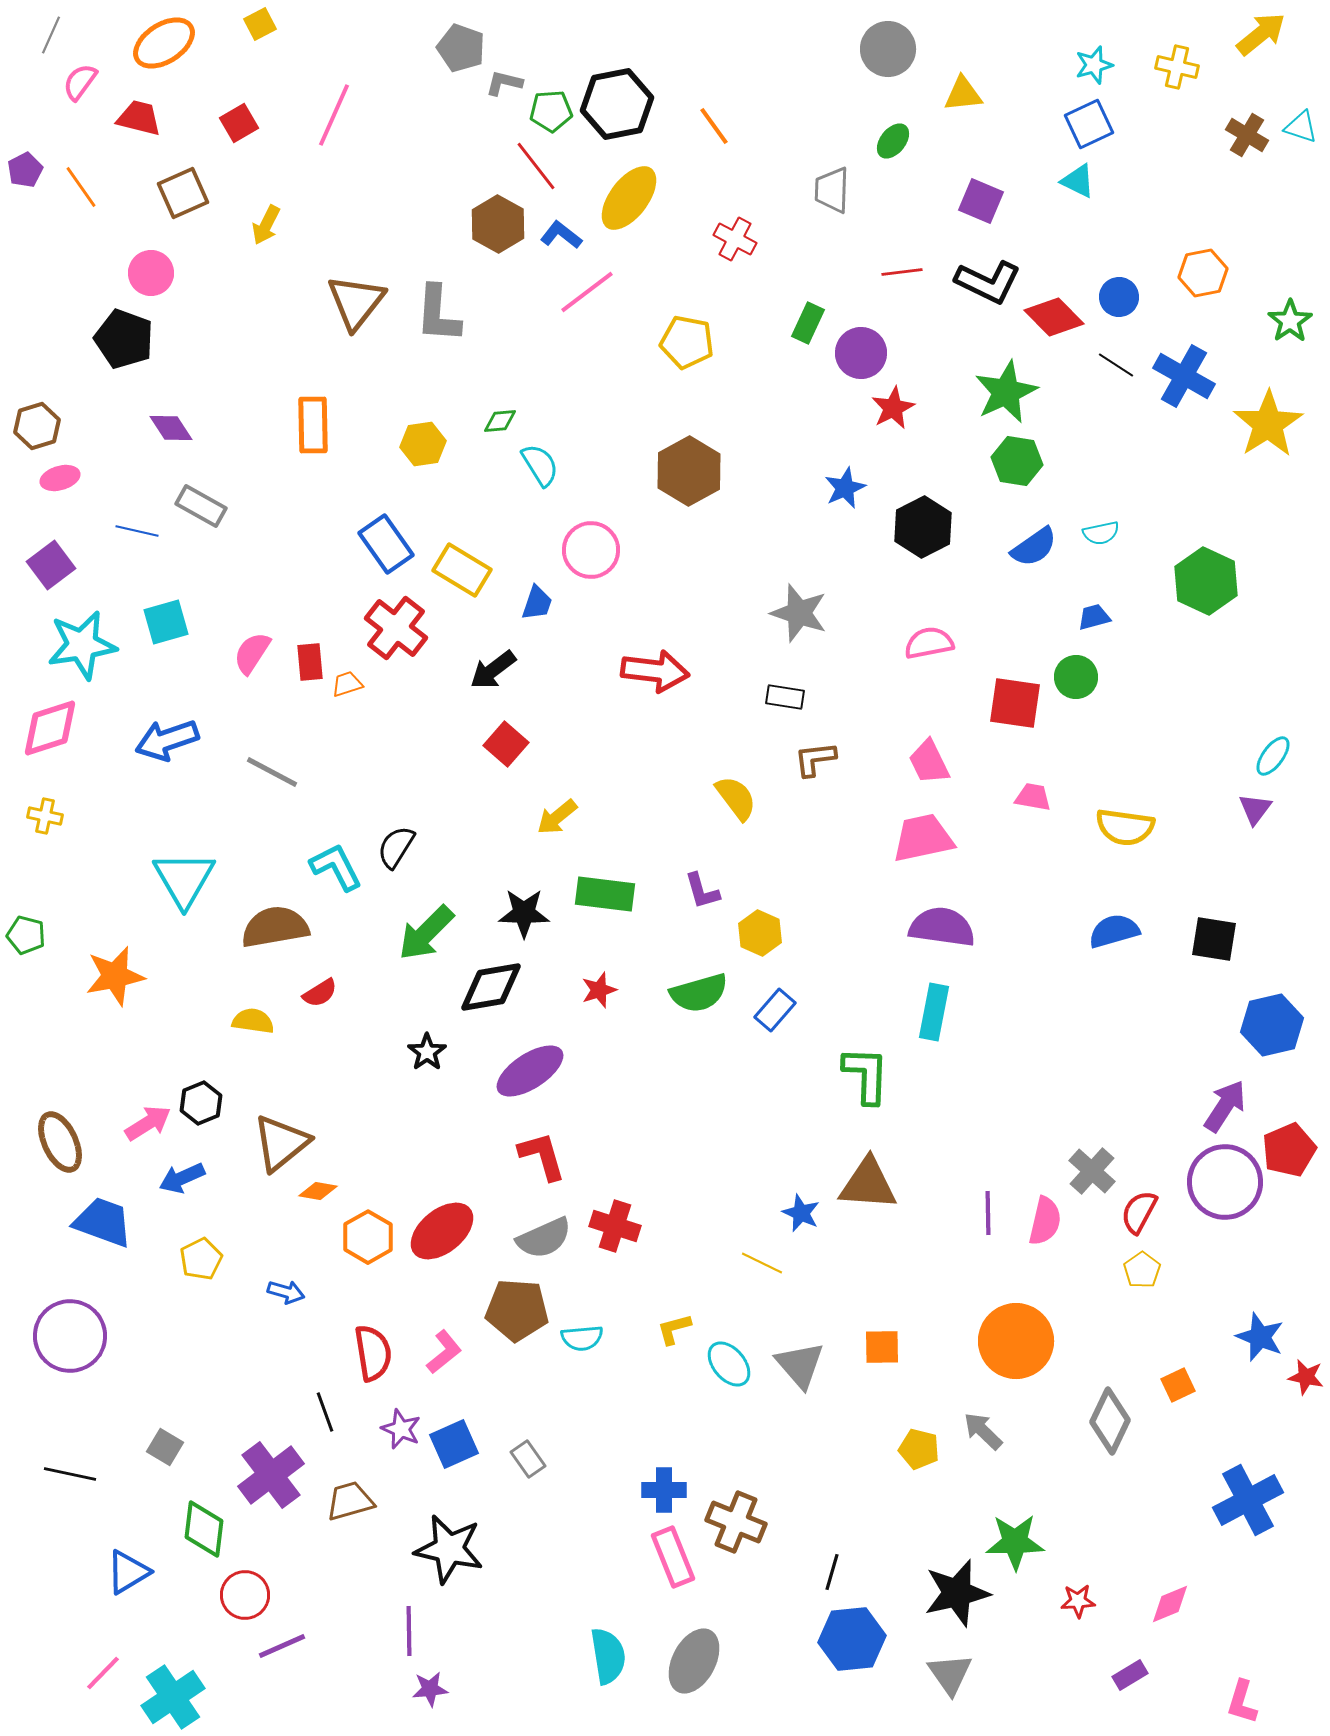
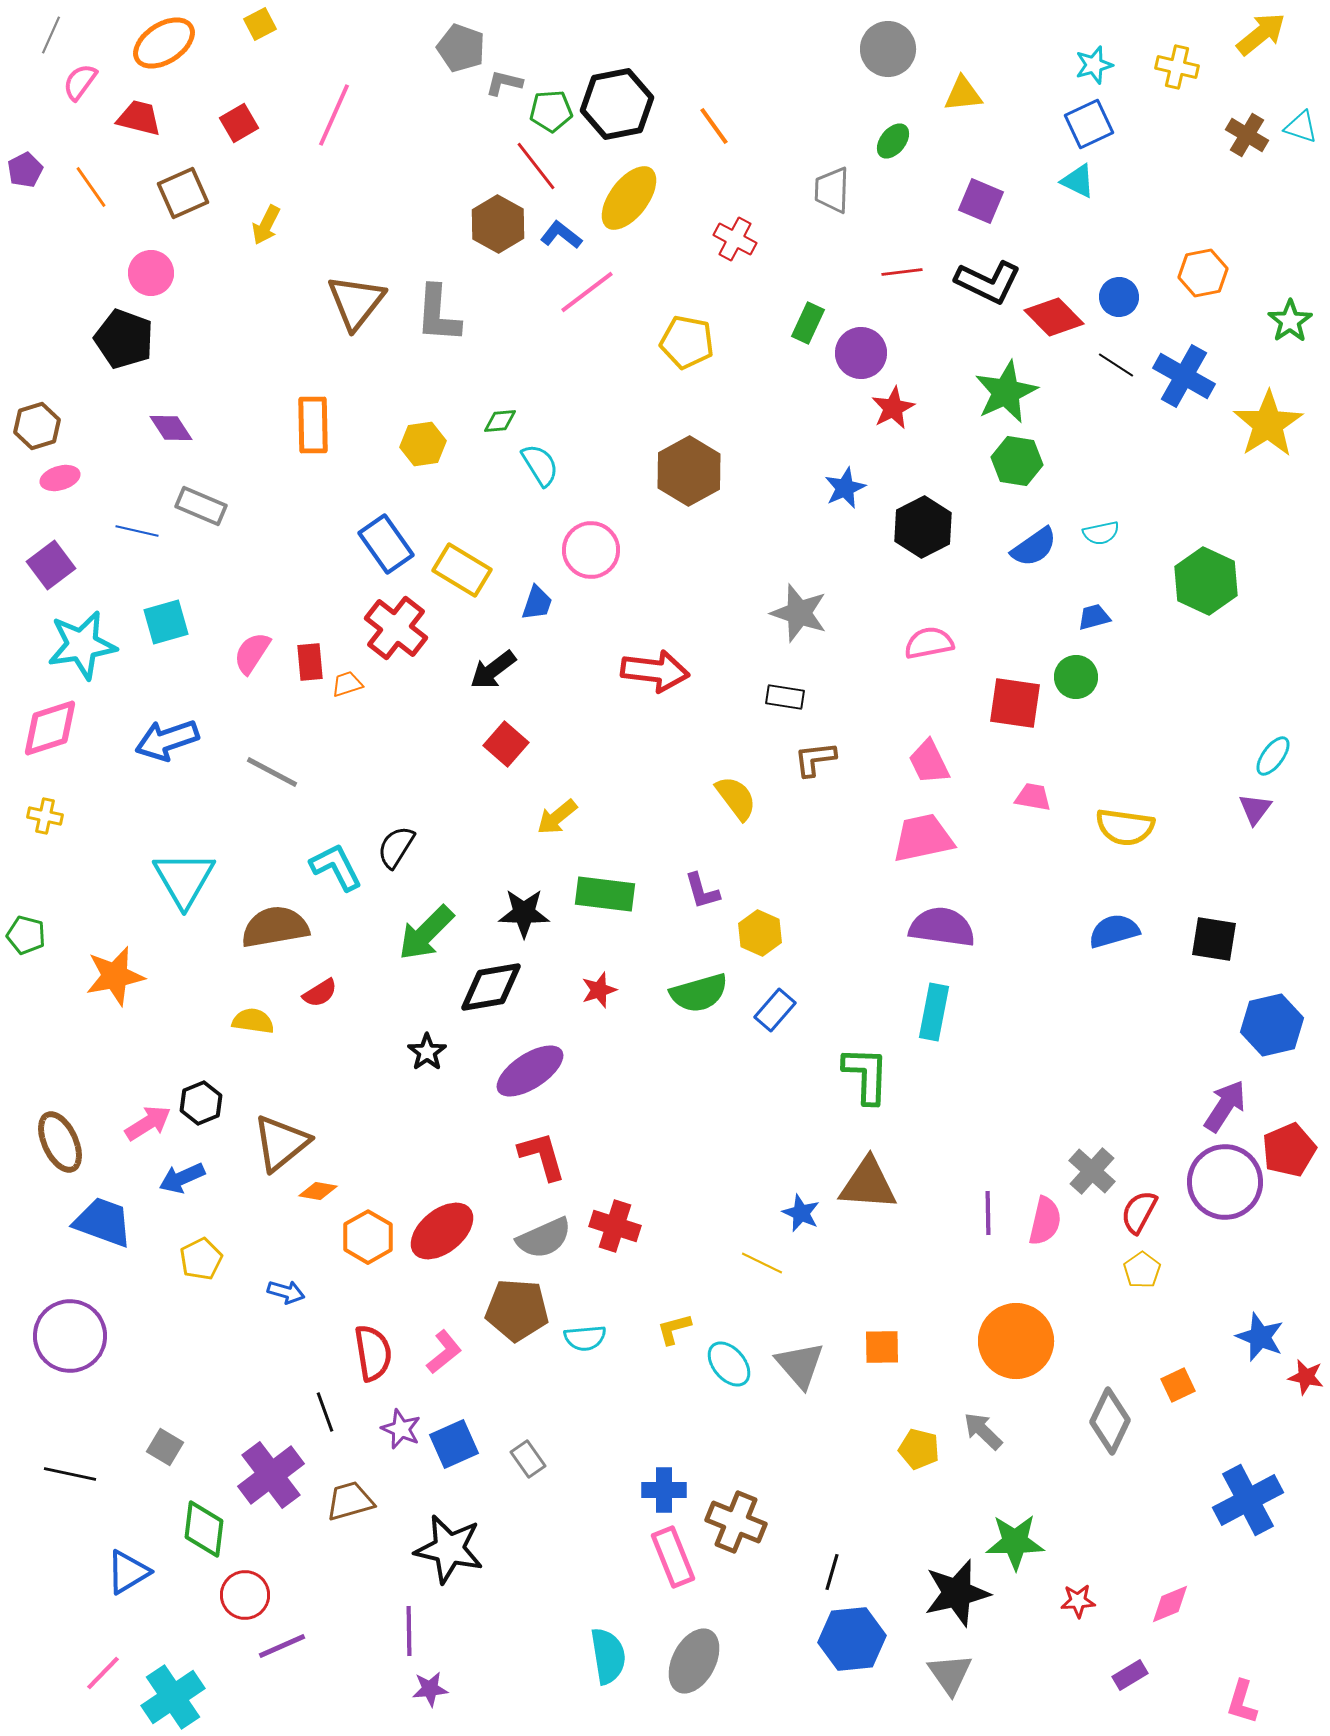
orange line at (81, 187): moved 10 px right
gray rectangle at (201, 506): rotated 6 degrees counterclockwise
cyan semicircle at (582, 1338): moved 3 px right
